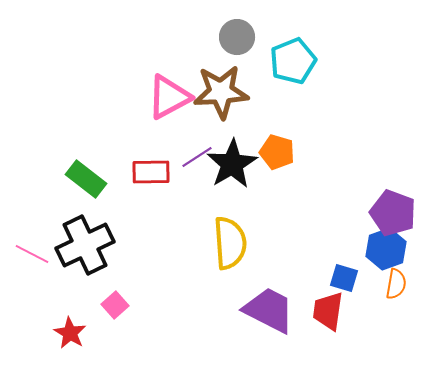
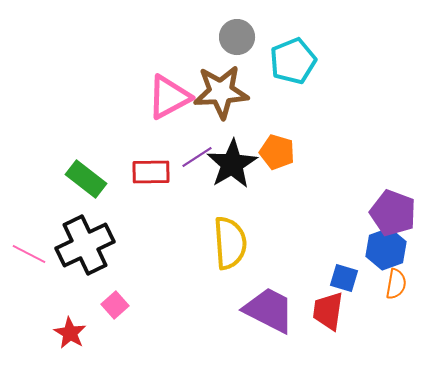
pink line: moved 3 px left
